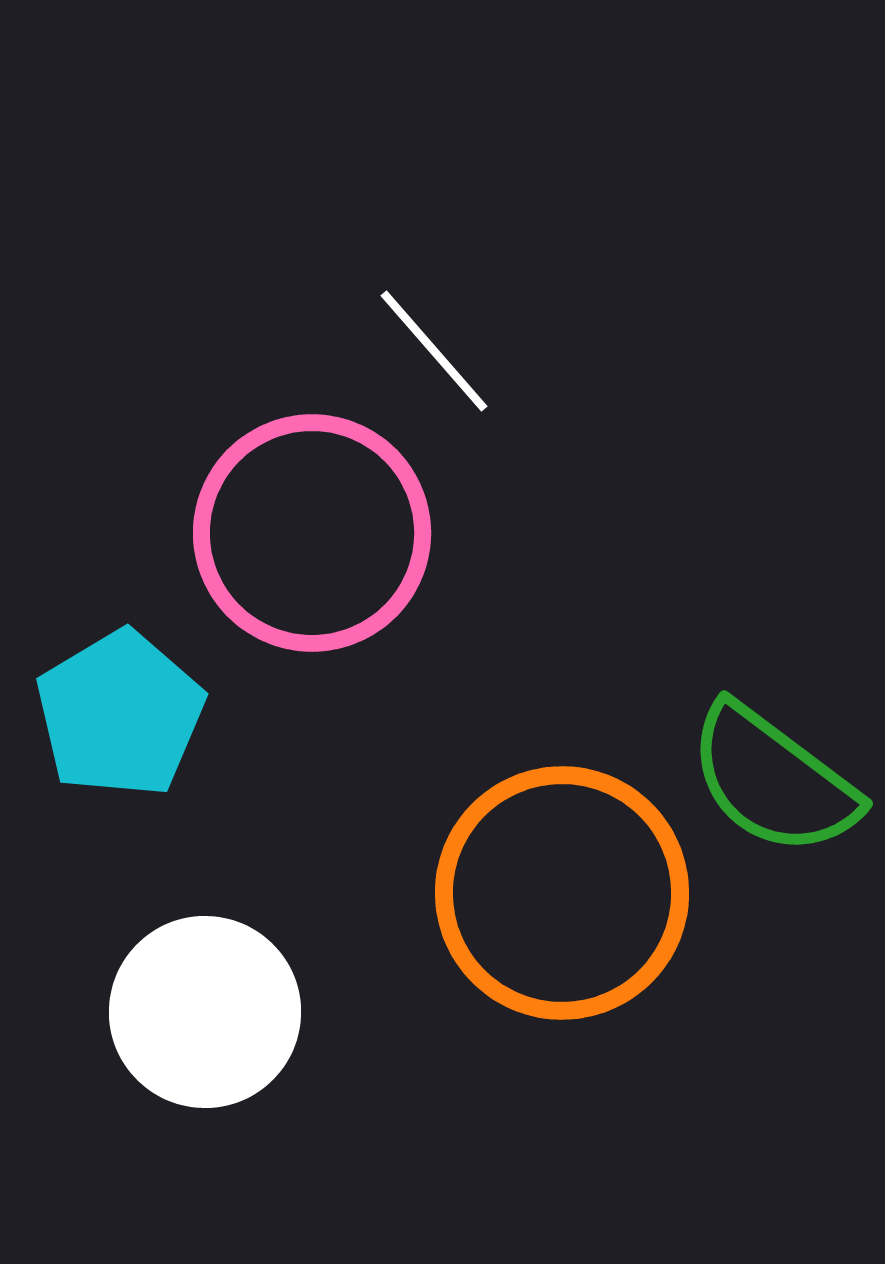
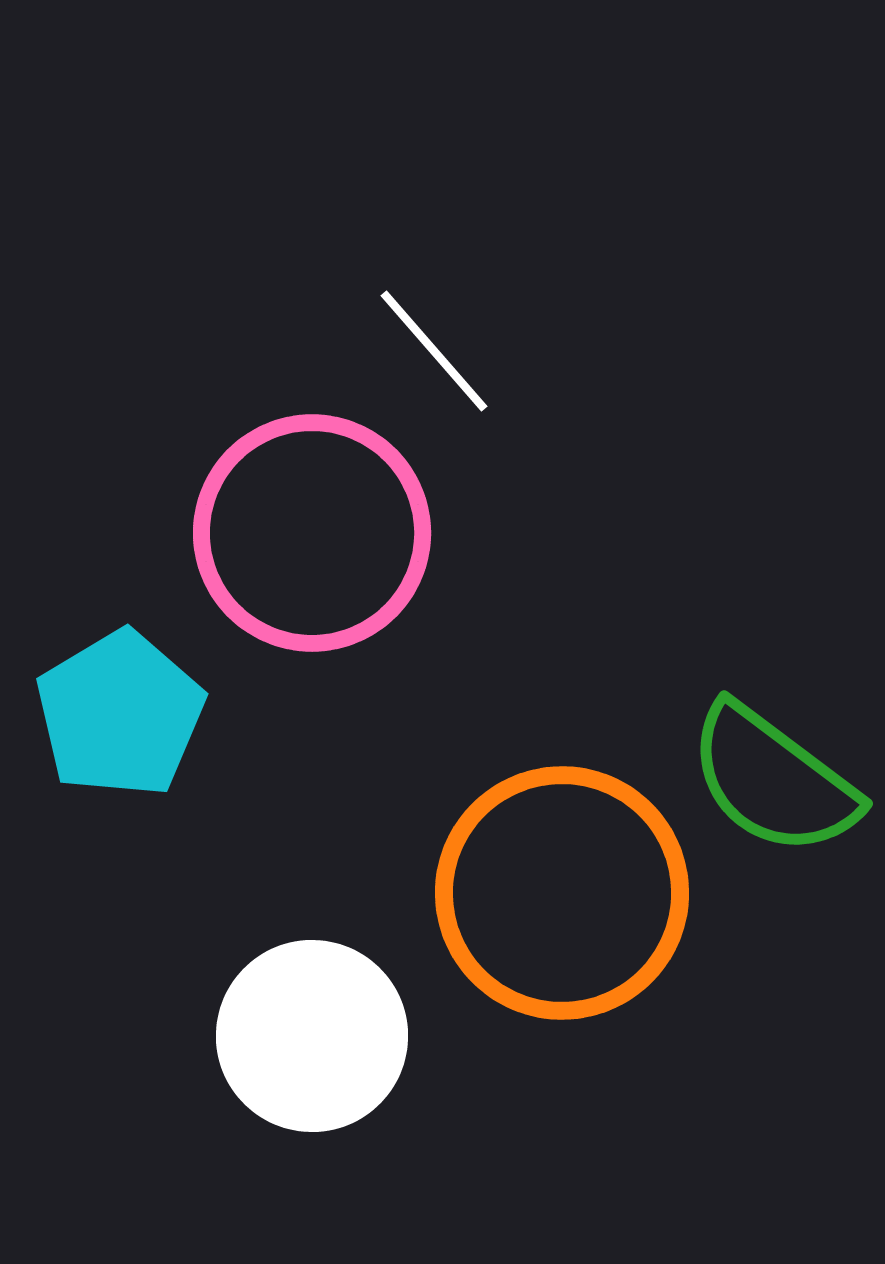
white circle: moved 107 px right, 24 px down
